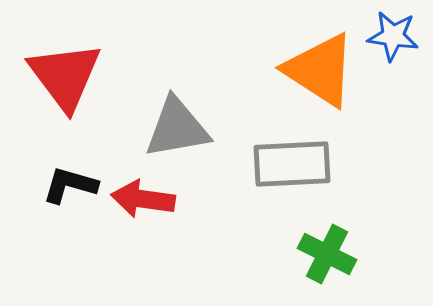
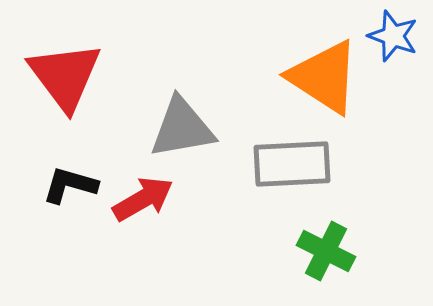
blue star: rotated 12 degrees clockwise
orange triangle: moved 4 px right, 7 px down
gray triangle: moved 5 px right
red arrow: rotated 142 degrees clockwise
green cross: moved 1 px left, 3 px up
